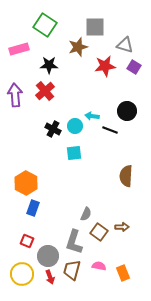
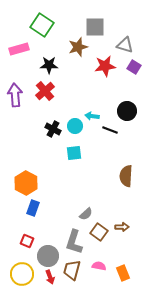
green square: moved 3 px left
gray semicircle: rotated 24 degrees clockwise
